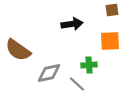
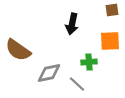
black arrow: rotated 110 degrees clockwise
green cross: moved 3 px up
